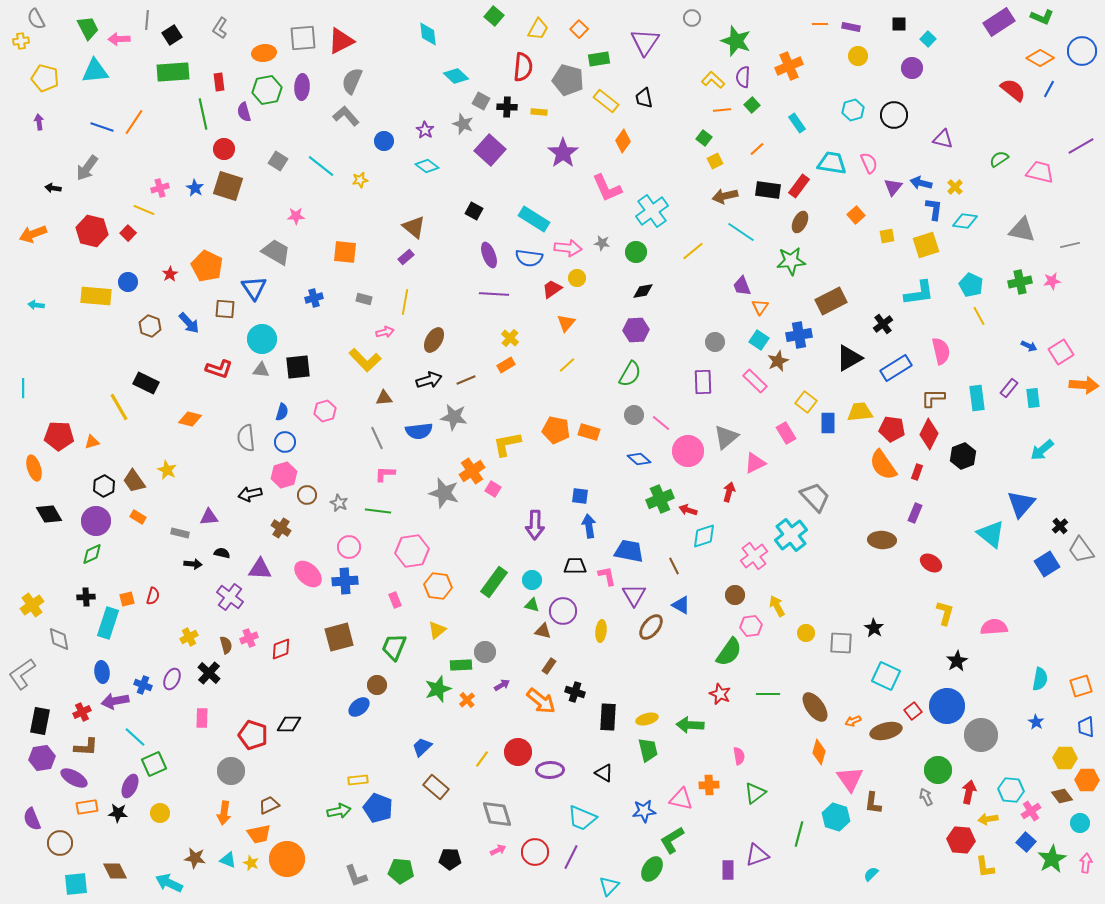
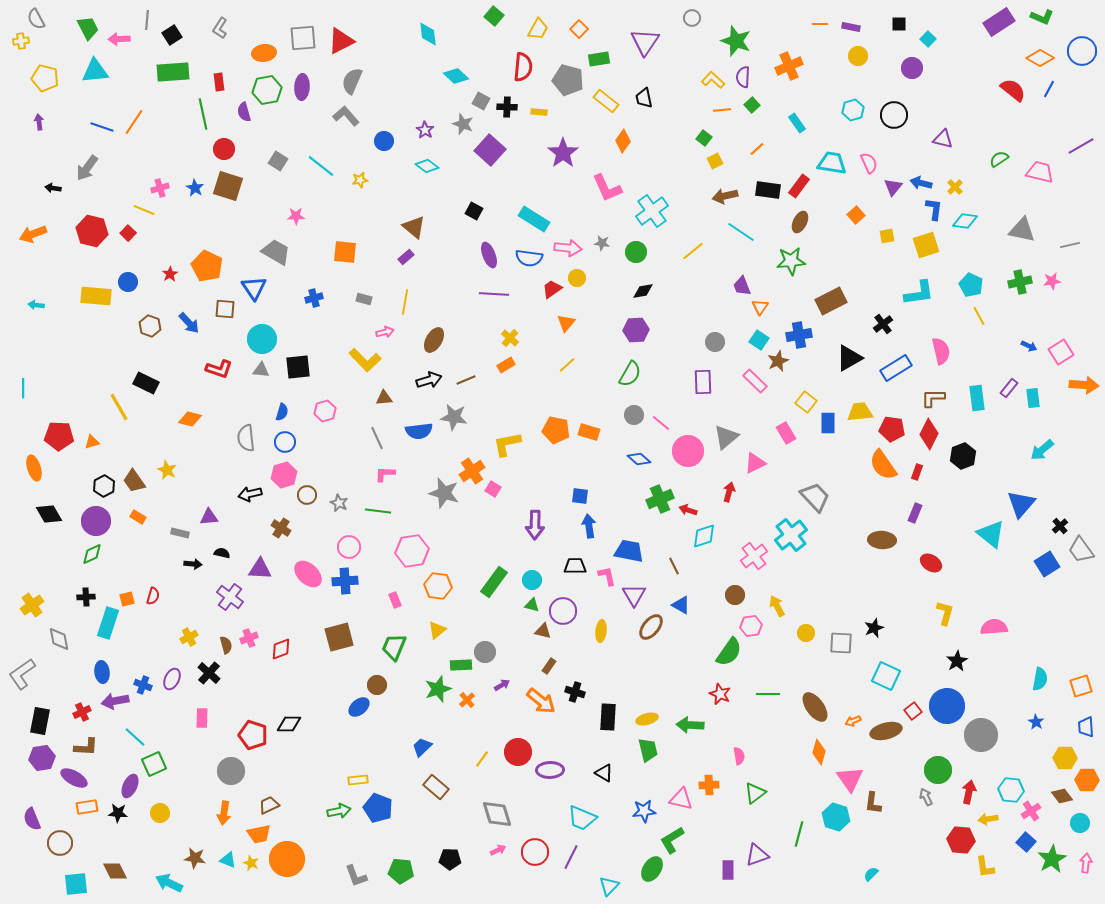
black star at (874, 628): rotated 18 degrees clockwise
